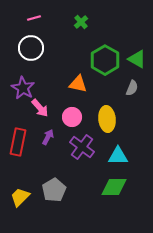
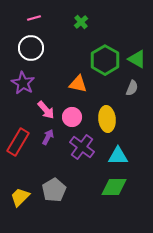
purple star: moved 5 px up
pink arrow: moved 6 px right, 2 px down
red rectangle: rotated 20 degrees clockwise
